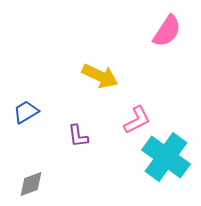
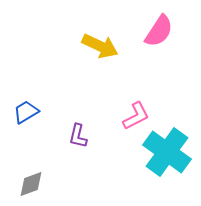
pink semicircle: moved 8 px left
yellow arrow: moved 30 px up
pink L-shape: moved 1 px left, 4 px up
purple L-shape: rotated 20 degrees clockwise
cyan cross: moved 1 px right, 5 px up
